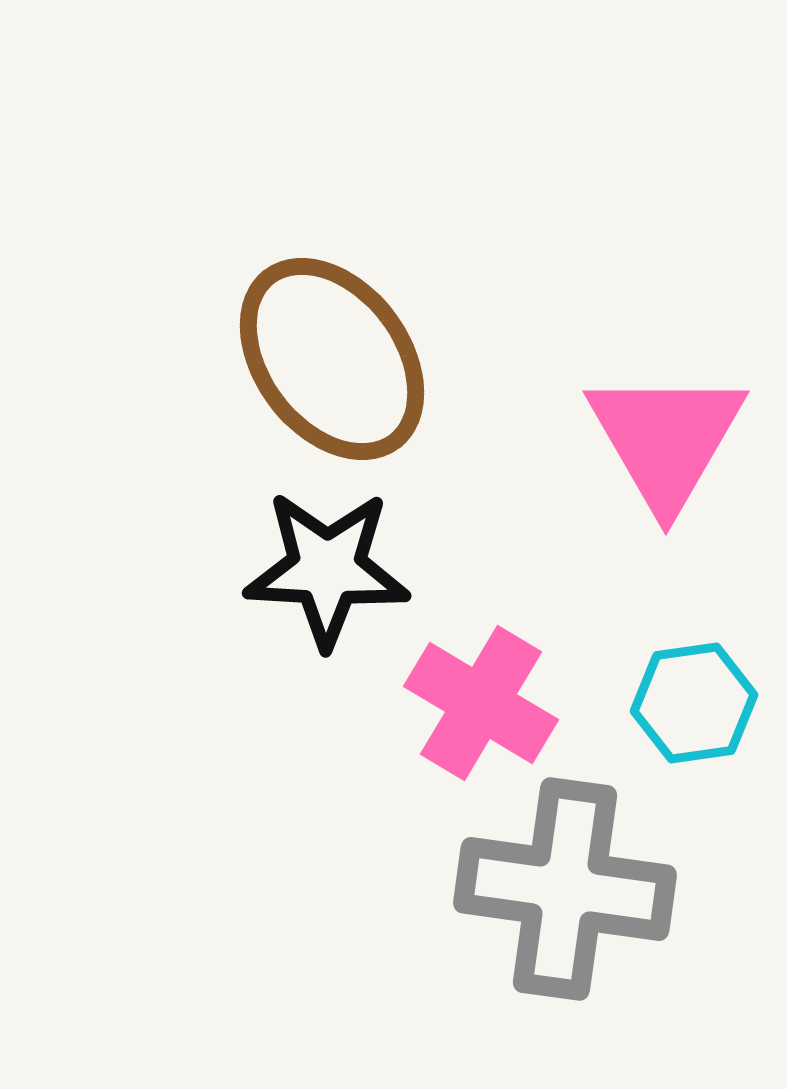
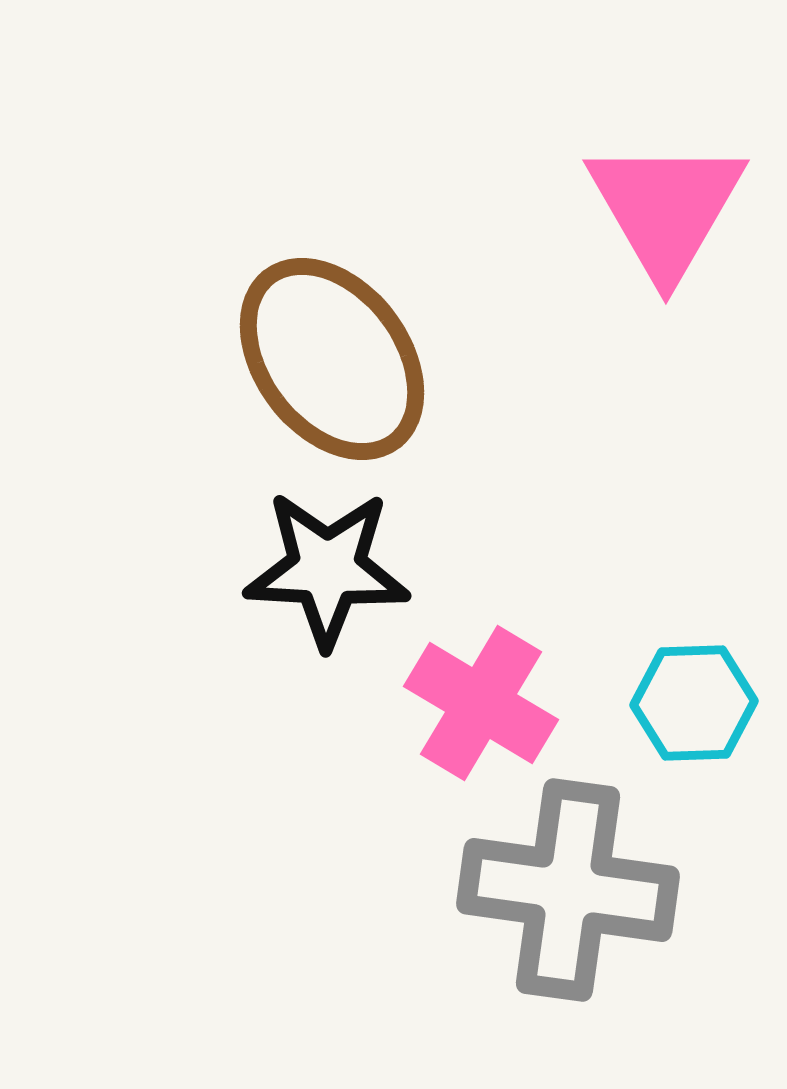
pink triangle: moved 231 px up
cyan hexagon: rotated 6 degrees clockwise
gray cross: moved 3 px right, 1 px down
